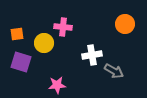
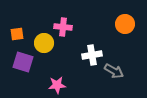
purple square: moved 2 px right
